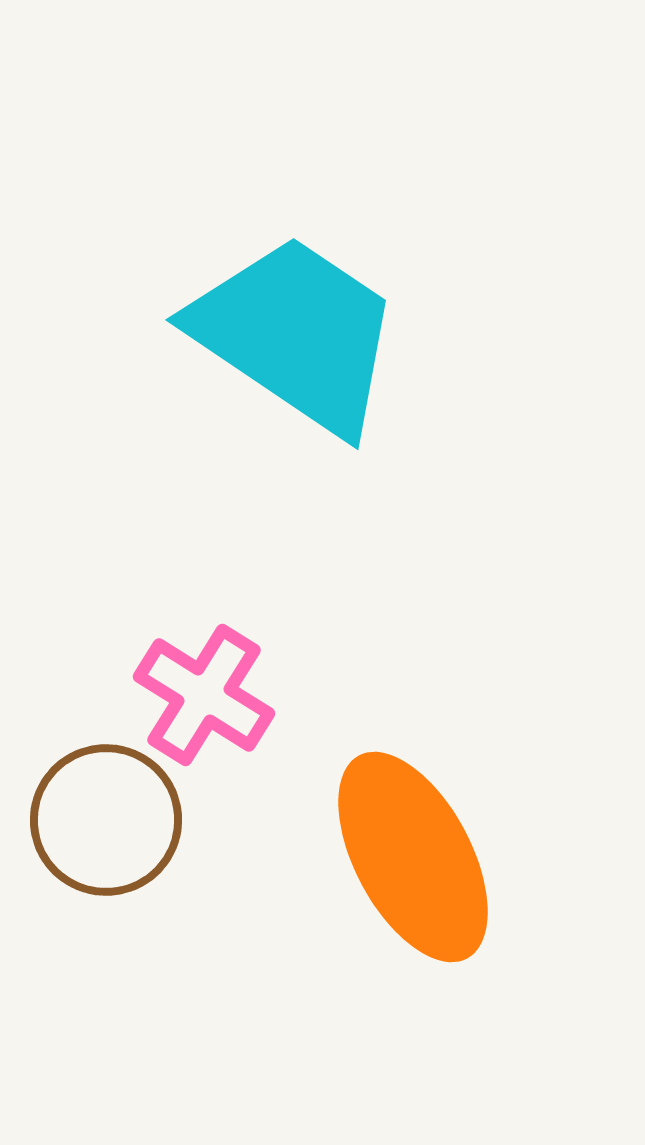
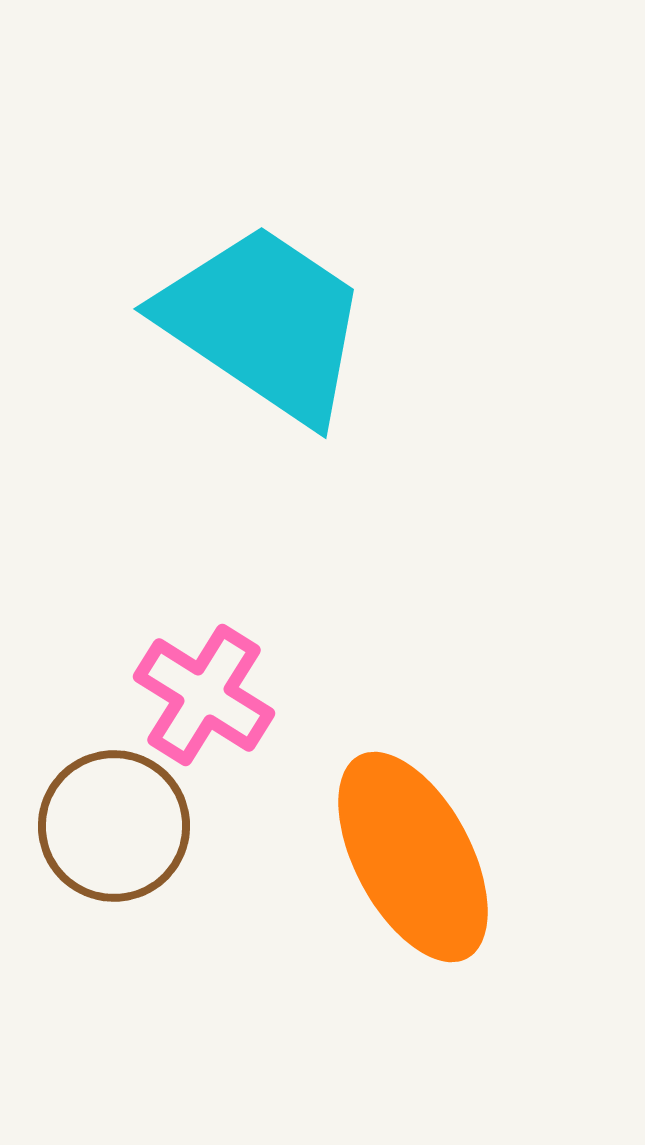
cyan trapezoid: moved 32 px left, 11 px up
brown circle: moved 8 px right, 6 px down
